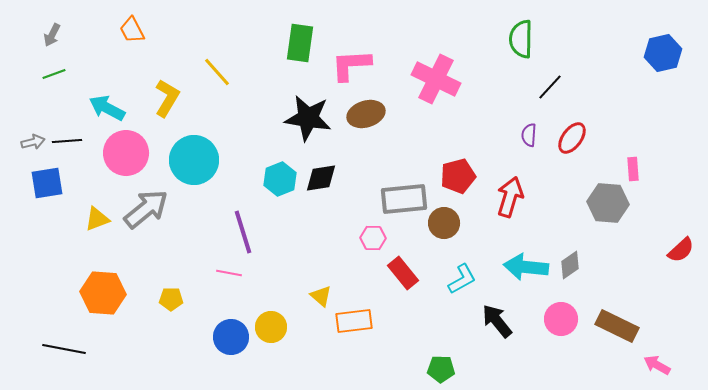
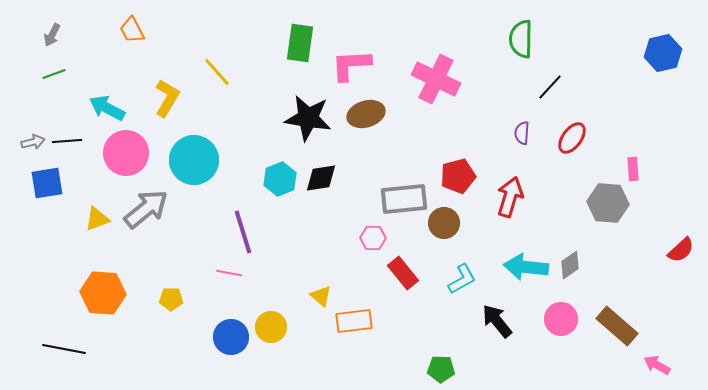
purple semicircle at (529, 135): moved 7 px left, 2 px up
brown rectangle at (617, 326): rotated 15 degrees clockwise
